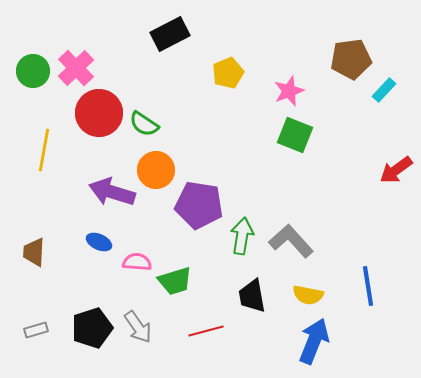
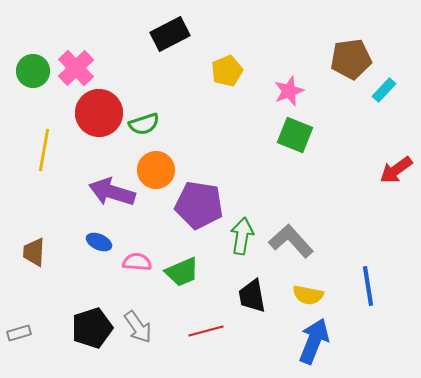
yellow pentagon: moved 1 px left, 2 px up
green semicircle: rotated 52 degrees counterclockwise
green trapezoid: moved 7 px right, 9 px up; rotated 6 degrees counterclockwise
gray rectangle: moved 17 px left, 3 px down
